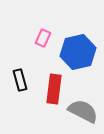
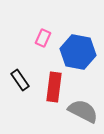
blue hexagon: rotated 24 degrees clockwise
black rectangle: rotated 20 degrees counterclockwise
red rectangle: moved 2 px up
